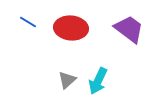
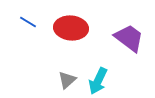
purple trapezoid: moved 9 px down
